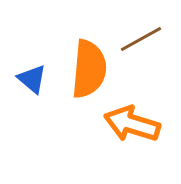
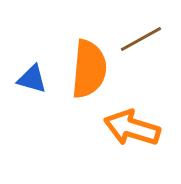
blue triangle: rotated 24 degrees counterclockwise
orange arrow: moved 4 px down
